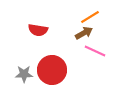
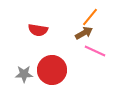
orange line: rotated 18 degrees counterclockwise
